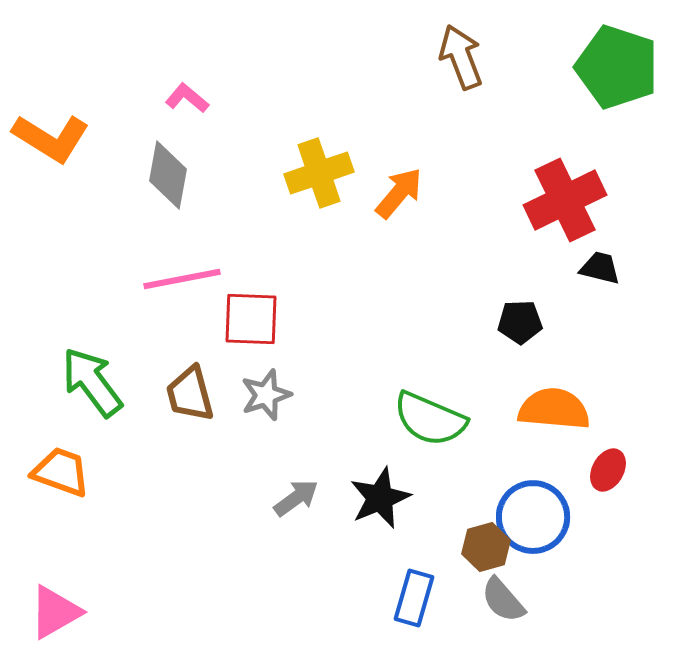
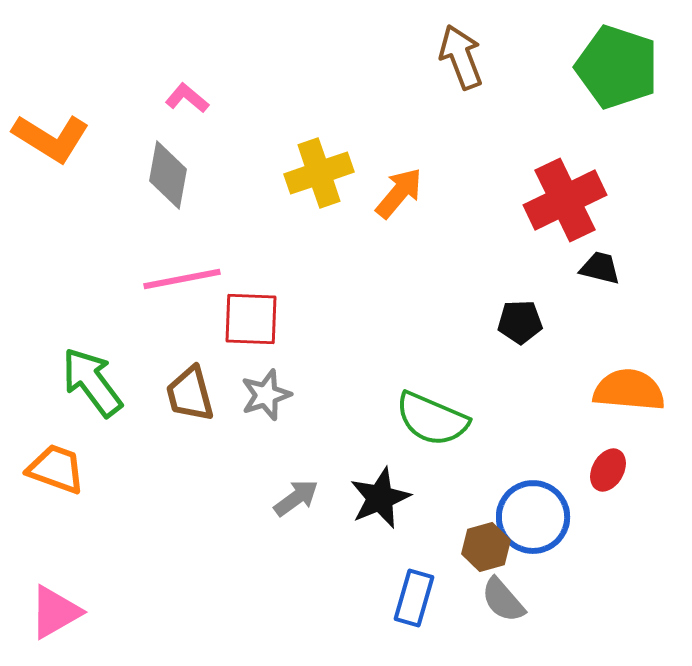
orange semicircle: moved 75 px right, 19 px up
green semicircle: moved 2 px right
orange trapezoid: moved 5 px left, 3 px up
